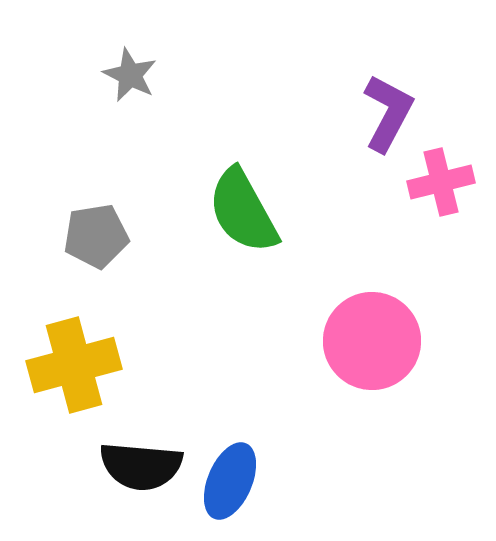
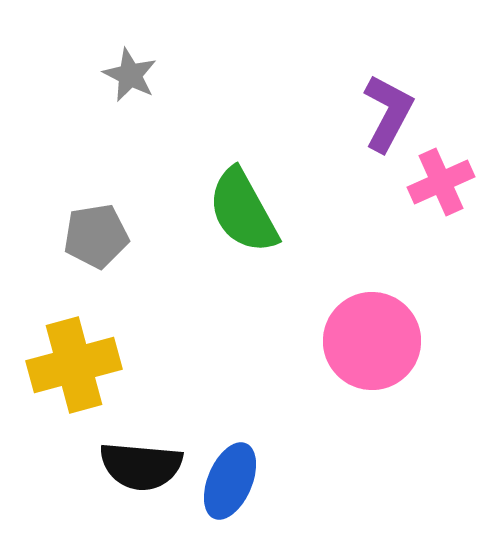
pink cross: rotated 10 degrees counterclockwise
